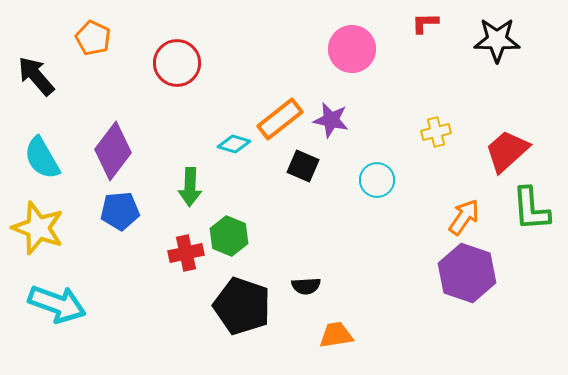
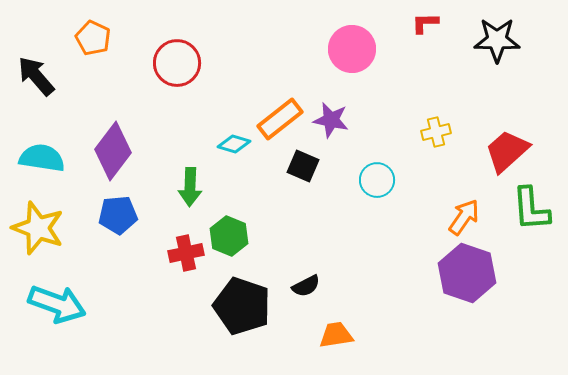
cyan semicircle: rotated 129 degrees clockwise
blue pentagon: moved 2 px left, 4 px down
black semicircle: rotated 24 degrees counterclockwise
